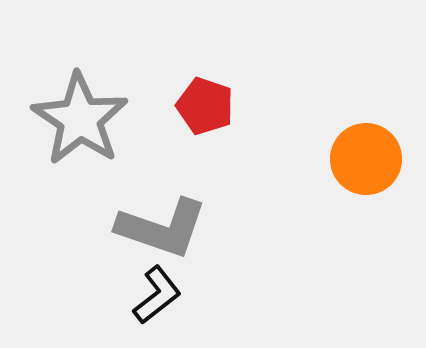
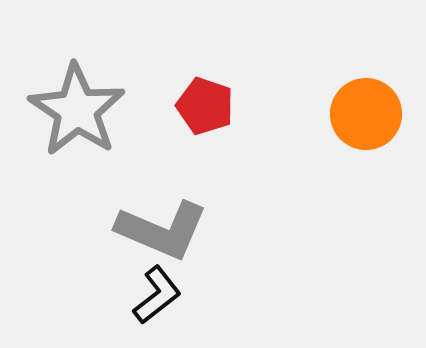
gray star: moved 3 px left, 9 px up
orange circle: moved 45 px up
gray L-shape: moved 2 px down; rotated 4 degrees clockwise
